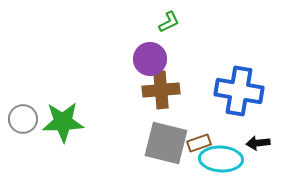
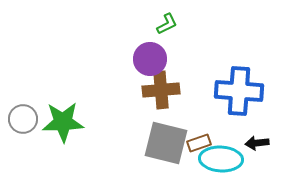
green L-shape: moved 2 px left, 2 px down
blue cross: rotated 6 degrees counterclockwise
black arrow: moved 1 px left
